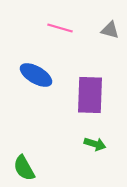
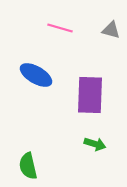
gray triangle: moved 1 px right
green semicircle: moved 4 px right, 2 px up; rotated 16 degrees clockwise
